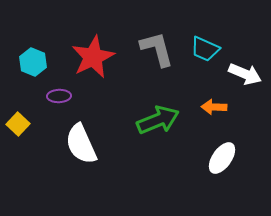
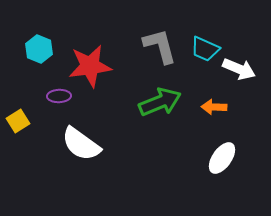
gray L-shape: moved 3 px right, 3 px up
red star: moved 3 px left, 9 px down; rotated 18 degrees clockwise
cyan hexagon: moved 6 px right, 13 px up
white arrow: moved 6 px left, 5 px up
green arrow: moved 2 px right, 18 px up
yellow square: moved 3 px up; rotated 15 degrees clockwise
white semicircle: rotated 30 degrees counterclockwise
